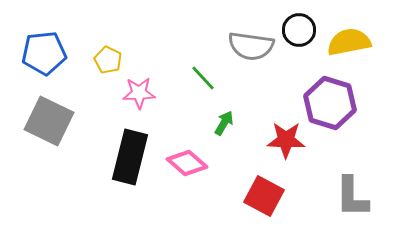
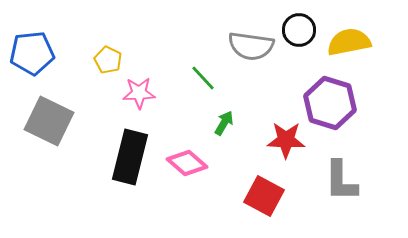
blue pentagon: moved 12 px left
gray L-shape: moved 11 px left, 16 px up
